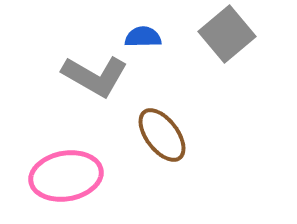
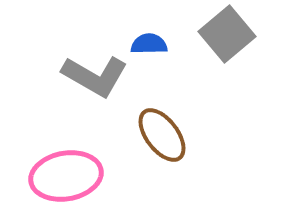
blue semicircle: moved 6 px right, 7 px down
